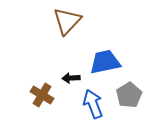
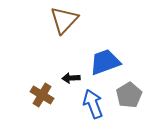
brown triangle: moved 3 px left, 1 px up
blue trapezoid: rotated 8 degrees counterclockwise
